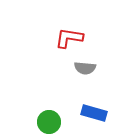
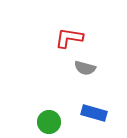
gray semicircle: rotated 10 degrees clockwise
